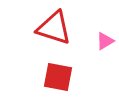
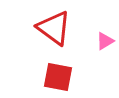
red triangle: rotated 18 degrees clockwise
